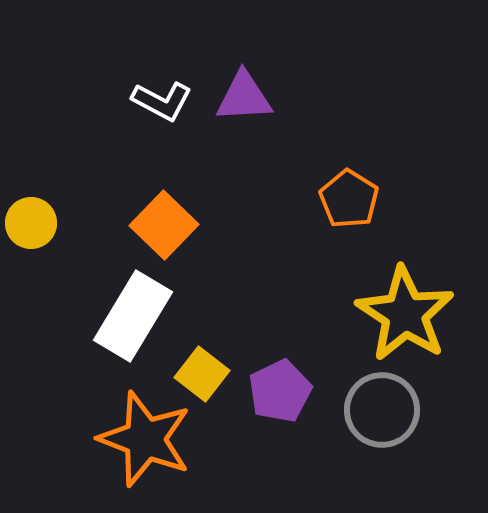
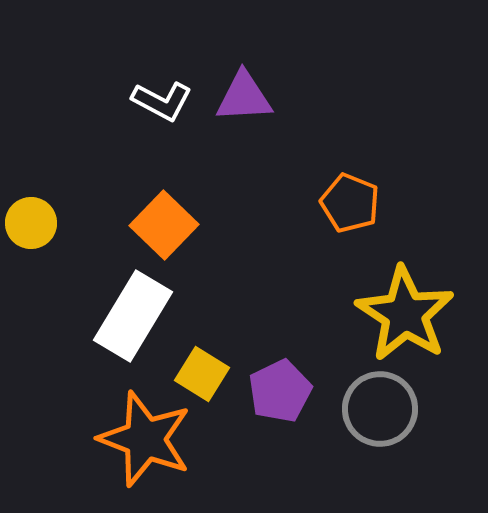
orange pentagon: moved 1 px right, 4 px down; rotated 10 degrees counterclockwise
yellow square: rotated 6 degrees counterclockwise
gray circle: moved 2 px left, 1 px up
